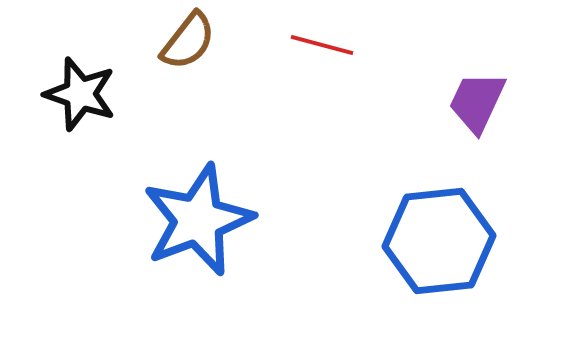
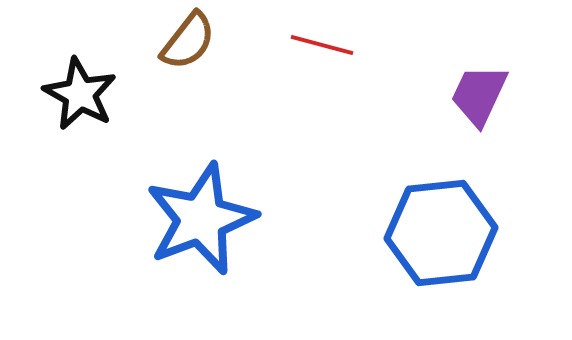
black star: rotated 10 degrees clockwise
purple trapezoid: moved 2 px right, 7 px up
blue star: moved 3 px right, 1 px up
blue hexagon: moved 2 px right, 8 px up
